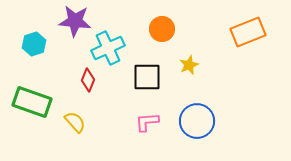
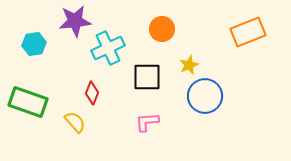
purple star: rotated 12 degrees counterclockwise
cyan hexagon: rotated 10 degrees clockwise
red diamond: moved 4 px right, 13 px down
green rectangle: moved 4 px left
blue circle: moved 8 px right, 25 px up
